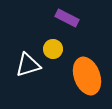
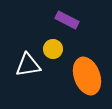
purple rectangle: moved 2 px down
white triangle: rotated 8 degrees clockwise
